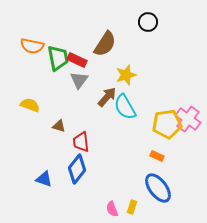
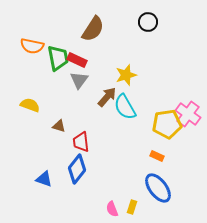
brown semicircle: moved 12 px left, 15 px up
pink cross: moved 5 px up
